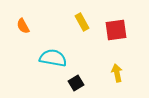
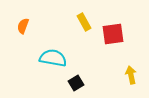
yellow rectangle: moved 2 px right
orange semicircle: rotated 49 degrees clockwise
red square: moved 3 px left, 4 px down
yellow arrow: moved 14 px right, 2 px down
